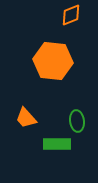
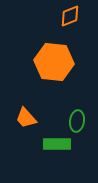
orange diamond: moved 1 px left, 1 px down
orange hexagon: moved 1 px right, 1 px down
green ellipse: rotated 15 degrees clockwise
